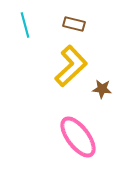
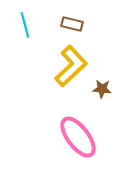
brown rectangle: moved 2 px left
